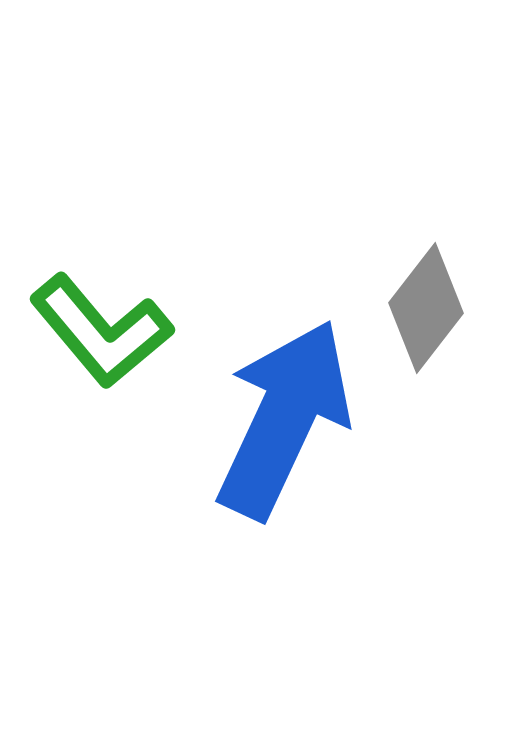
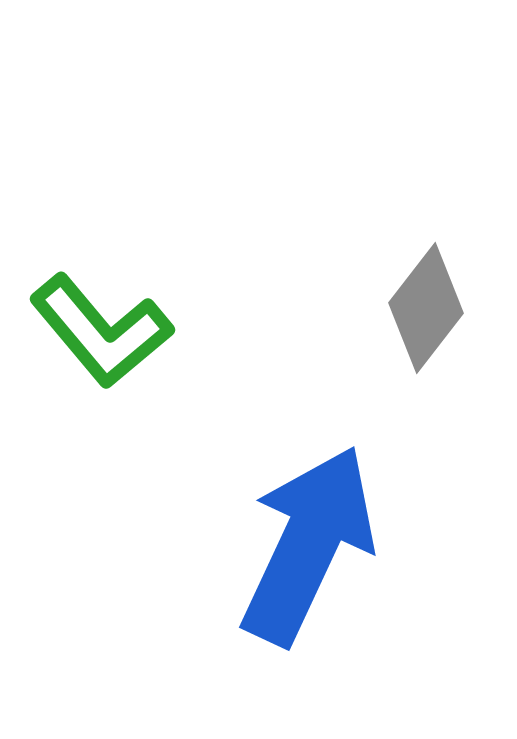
blue arrow: moved 24 px right, 126 px down
